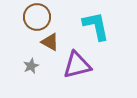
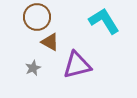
cyan L-shape: moved 8 px right, 5 px up; rotated 20 degrees counterclockwise
gray star: moved 2 px right, 2 px down
